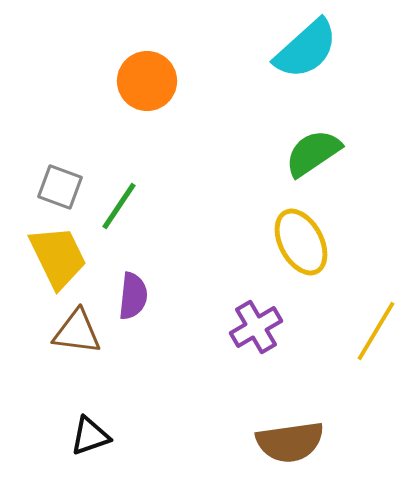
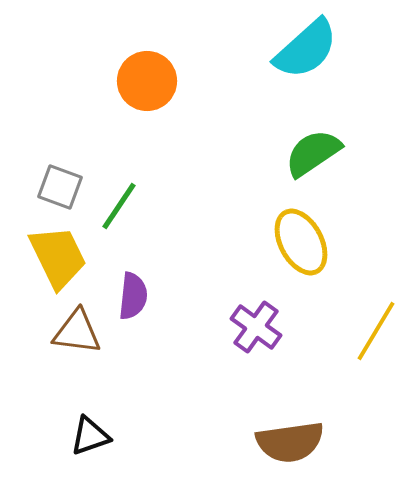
purple cross: rotated 24 degrees counterclockwise
